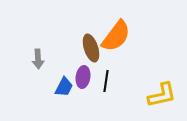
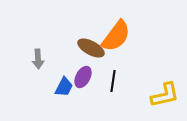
brown ellipse: rotated 44 degrees counterclockwise
purple ellipse: rotated 20 degrees clockwise
black line: moved 7 px right
yellow L-shape: moved 3 px right
